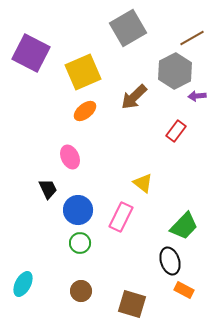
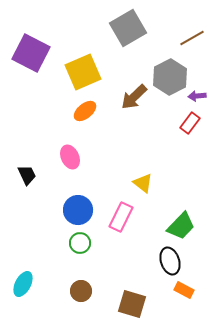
gray hexagon: moved 5 px left, 6 px down
red rectangle: moved 14 px right, 8 px up
black trapezoid: moved 21 px left, 14 px up
green trapezoid: moved 3 px left
